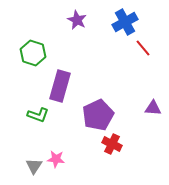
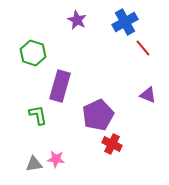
purple triangle: moved 5 px left, 13 px up; rotated 18 degrees clockwise
green L-shape: rotated 120 degrees counterclockwise
gray triangle: moved 2 px up; rotated 48 degrees clockwise
